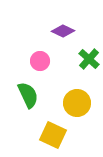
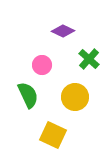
pink circle: moved 2 px right, 4 px down
yellow circle: moved 2 px left, 6 px up
